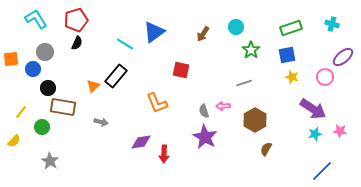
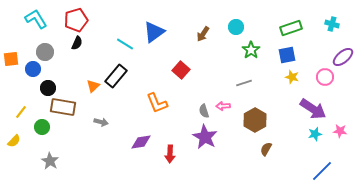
red square: rotated 30 degrees clockwise
red arrow: moved 6 px right
